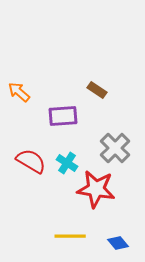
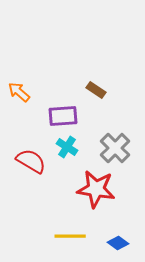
brown rectangle: moved 1 px left
cyan cross: moved 16 px up
blue diamond: rotated 15 degrees counterclockwise
